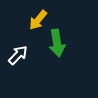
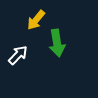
yellow arrow: moved 2 px left
